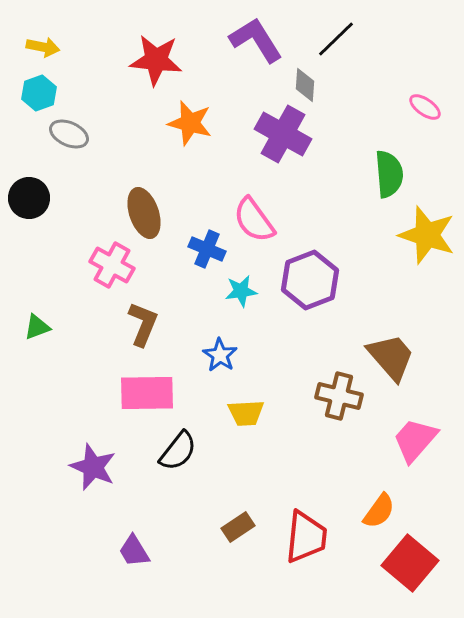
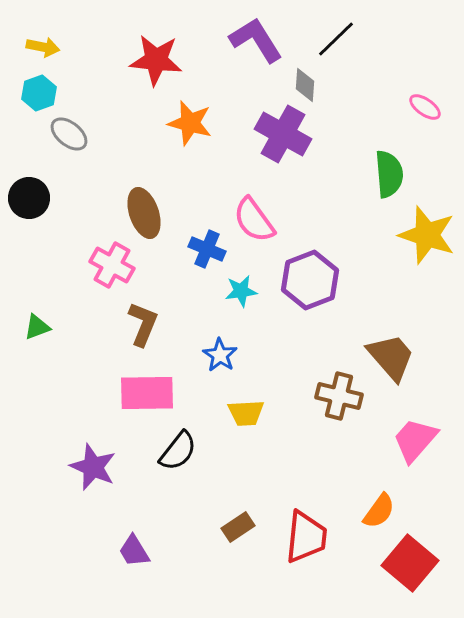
gray ellipse: rotated 15 degrees clockwise
